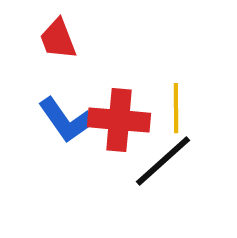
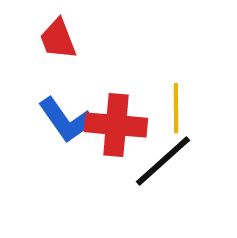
red cross: moved 3 px left, 5 px down
